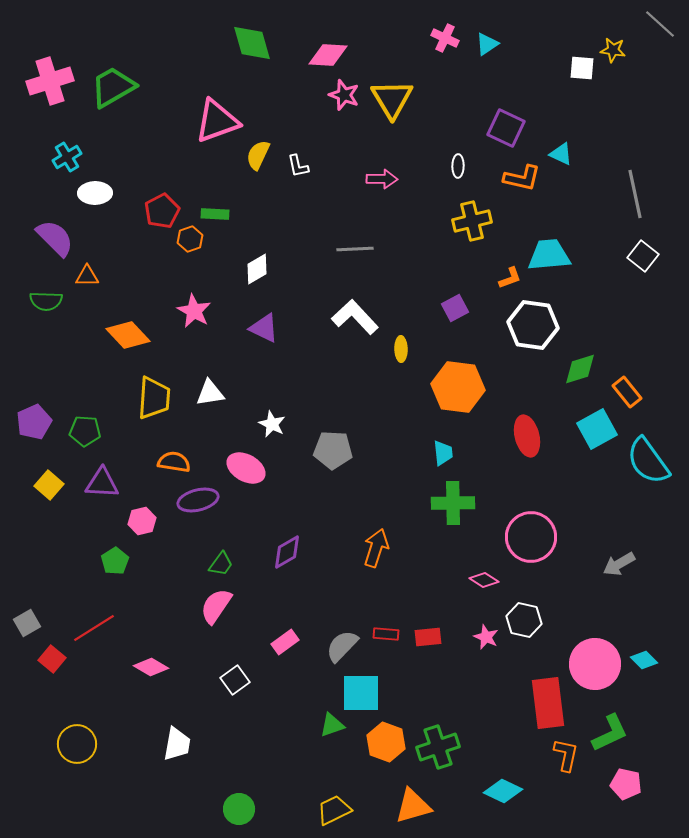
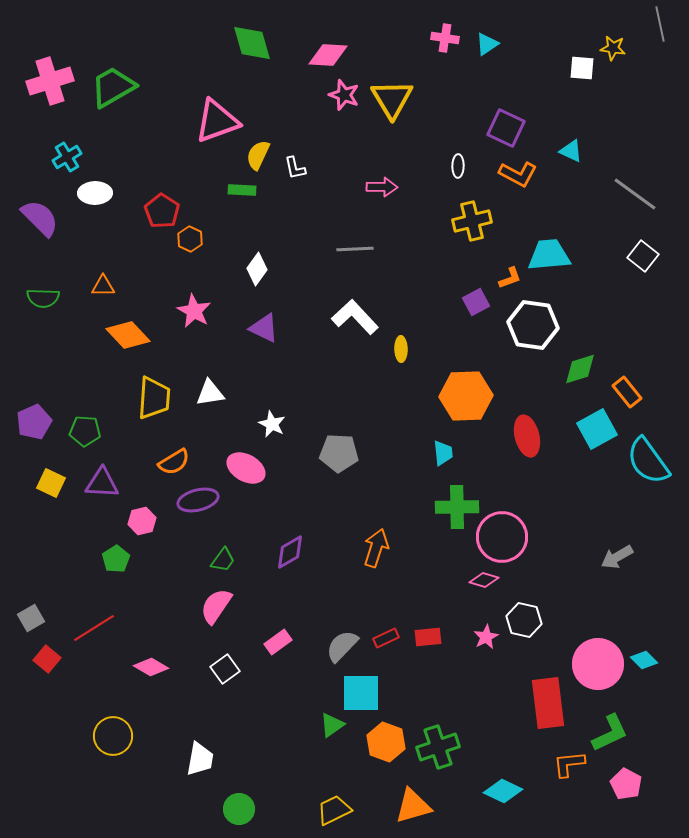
gray line at (660, 24): rotated 36 degrees clockwise
pink cross at (445, 38): rotated 16 degrees counterclockwise
yellow star at (613, 50): moved 2 px up
cyan triangle at (561, 154): moved 10 px right, 3 px up
white L-shape at (298, 166): moved 3 px left, 2 px down
orange L-shape at (522, 178): moved 4 px left, 4 px up; rotated 15 degrees clockwise
pink arrow at (382, 179): moved 8 px down
gray line at (635, 194): rotated 42 degrees counterclockwise
red pentagon at (162, 211): rotated 12 degrees counterclockwise
green rectangle at (215, 214): moved 27 px right, 24 px up
purple semicircle at (55, 238): moved 15 px left, 20 px up
orange hexagon at (190, 239): rotated 15 degrees counterclockwise
white diamond at (257, 269): rotated 24 degrees counterclockwise
orange triangle at (87, 276): moved 16 px right, 10 px down
green semicircle at (46, 301): moved 3 px left, 3 px up
purple square at (455, 308): moved 21 px right, 6 px up
orange hexagon at (458, 387): moved 8 px right, 9 px down; rotated 9 degrees counterclockwise
gray pentagon at (333, 450): moved 6 px right, 3 px down
orange semicircle at (174, 462): rotated 140 degrees clockwise
yellow square at (49, 485): moved 2 px right, 2 px up; rotated 16 degrees counterclockwise
green cross at (453, 503): moved 4 px right, 4 px down
pink circle at (531, 537): moved 29 px left
purple diamond at (287, 552): moved 3 px right
green pentagon at (115, 561): moved 1 px right, 2 px up
green trapezoid at (221, 564): moved 2 px right, 4 px up
gray arrow at (619, 564): moved 2 px left, 7 px up
pink diamond at (484, 580): rotated 16 degrees counterclockwise
gray square at (27, 623): moved 4 px right, 5 px up
red rectangle at (386, 634): moved 4 px down; rotated 30 degrees counterclockwise
pink star at (486, 637): rotated 20 degrees clockwise
pink rectangle at (285, 642): moved 7 px left
red square at (52, 659): moved 5 px left
pink circle at (595, 664): moved 3 px right
white square at (235, 680): moved 10 px left, 11 px up
green triangle at (332, 725): rotated 16 degrees counterclockwise
yellow circle at (77, 744): moved 36 px right, 8 px up
white trapezoid at (177, 744): moved 23 px right, 15 px down
orange L-shape at (566, 755): moved 3 px right, 9 px down; rotated 108 degrees counterclockwise
pink pentagon at (626, 784): rotated 16 degrees clockwise
